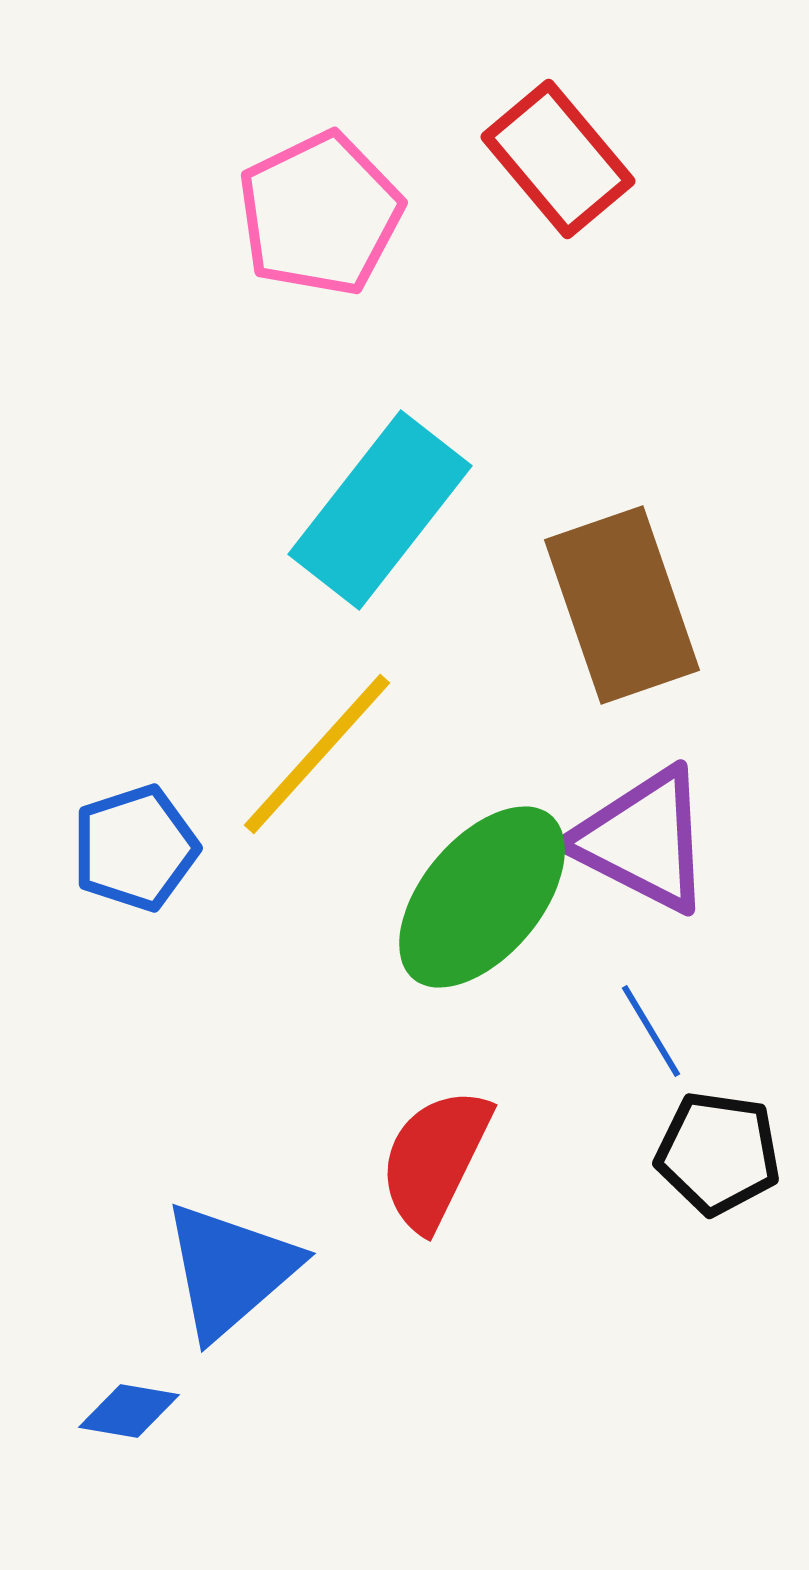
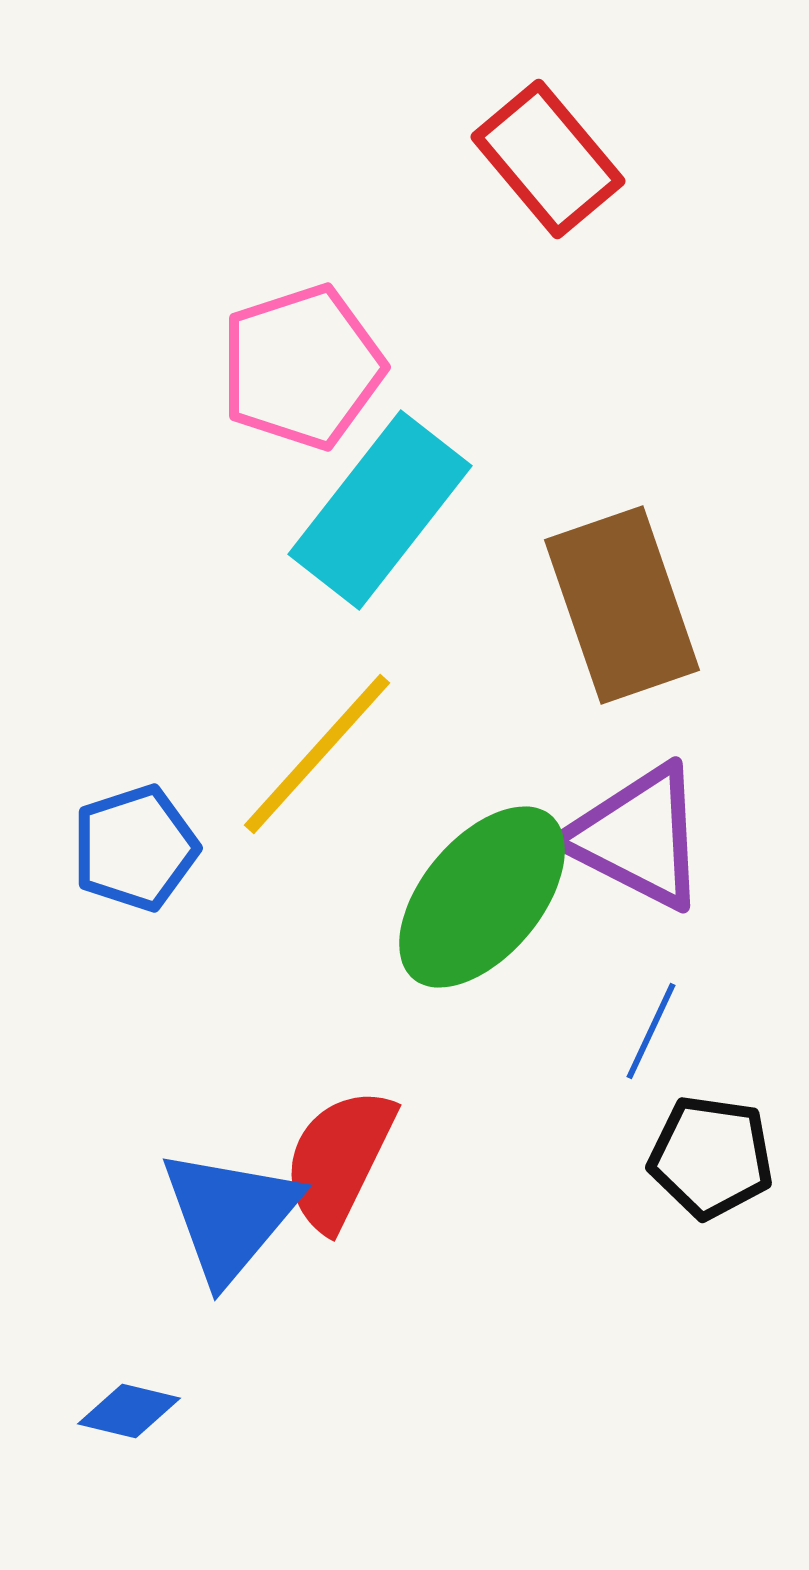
red rectangle: moved 10 px left
pink pentagon: moved 18 px left, 153 px down; rotated 8 degrees clockwise
purple triangle: moved 5 px left, 3 px up
blue line: rotated 56 degrees clockwise
black pentagon: moved 7 px left, 4 px down
red semicircle: moved 96 px left
blue triangle: moved 55 px up; rotated 9 degrees counterclockwise
blue diamond: rotated 4 degrees clockwise
